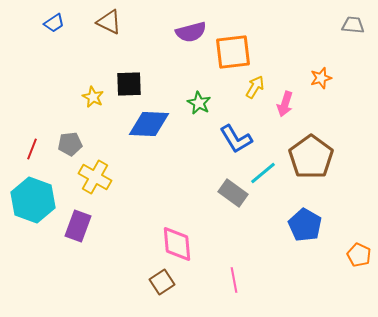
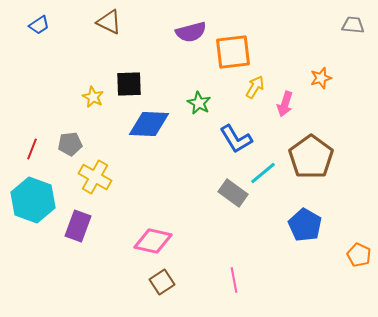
blue trapezoid: moved 15 px left, 2 px down
pink diamond: moved 24 px left, 3 px up; rotated 72 degrees counterclockwise
